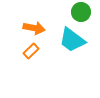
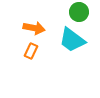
green circle: moved 2 px left
orange rectangle: rotated 21 degrees counterclockwise
